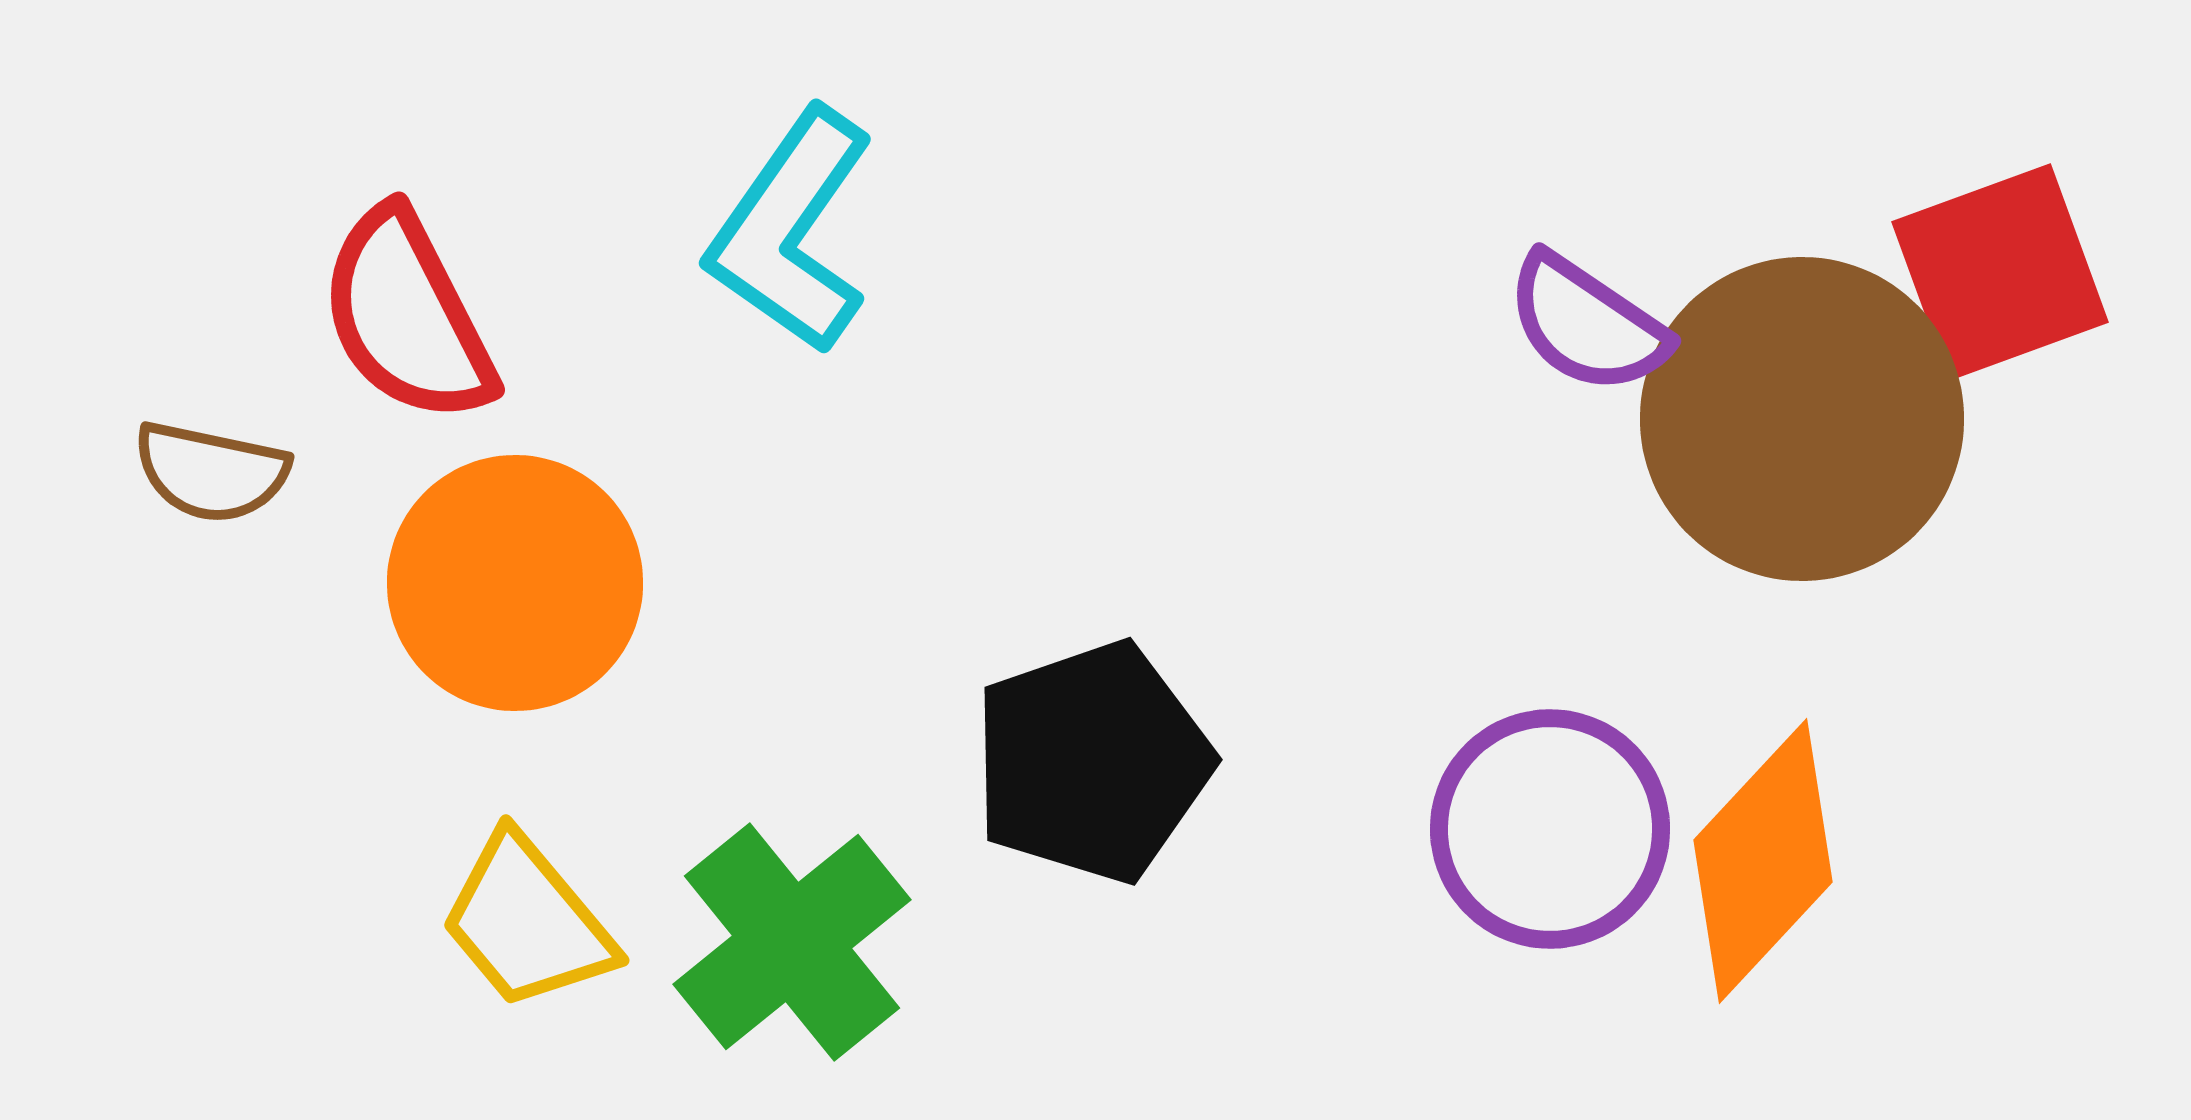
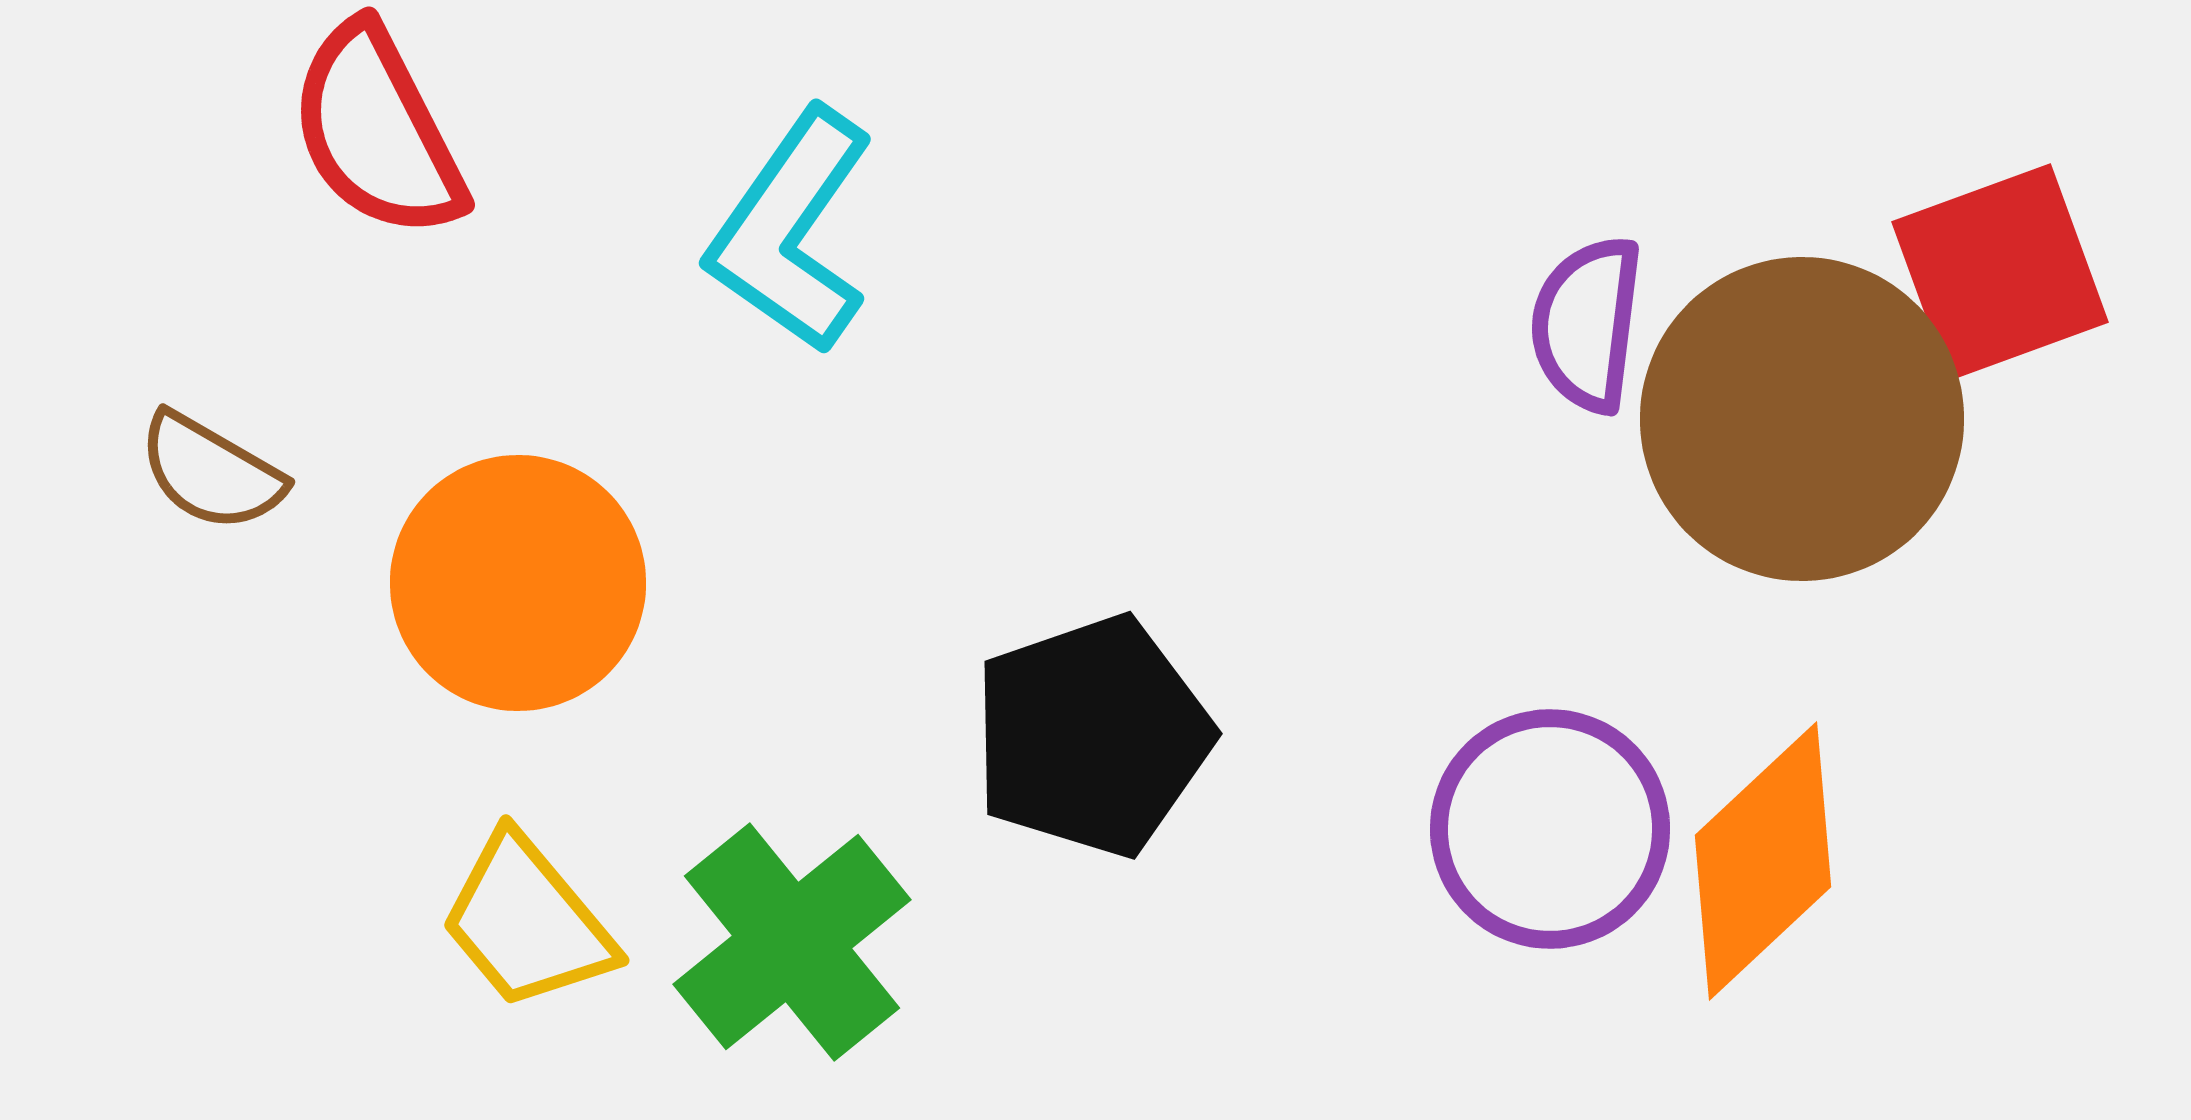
red semicircle: moved 30 px left, 185 px up
purple semicircle: rotated 63 degrees clockwise
brown semicircle: rotated 18 degrees clockwise
orange circle: moved 3 px right
black pentagon: moved 26 px up
orange diamond: rotated 4 degrees clockwise
